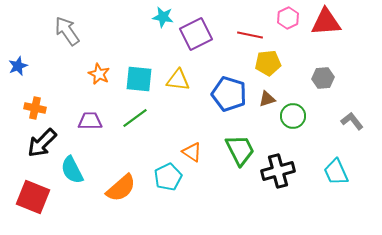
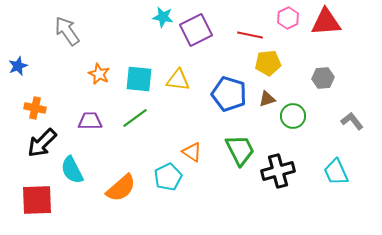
purple square: moved 4 px up
red square: moved 4 px right, 3 px down; rotated 24 degrees counterclockwise
